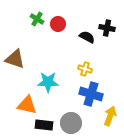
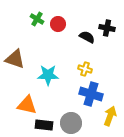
cyan star: moved 7 px up
